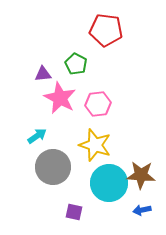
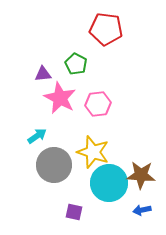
red pentagon: moved 1 px up
yellow star: moved 2 px left, 7 px down
gray circle: moved 1 px right, 2 px up
